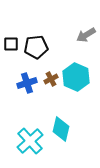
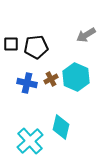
blue cross: rotated 30 degrees clockwise
cyan diamond: moved 2 px up
